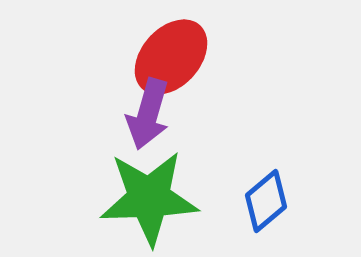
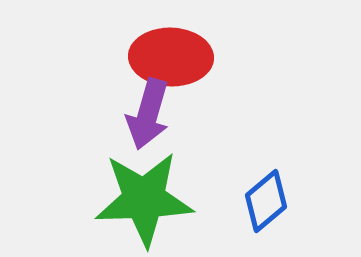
red ellipse: rotated 50 degrees clockwise
green star: moved 5 px left, 1 px down
